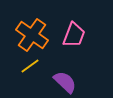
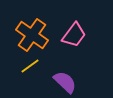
pink trapezoid: rotated 16 degrees clockwise
